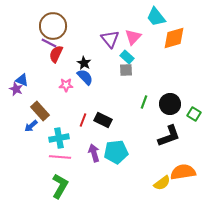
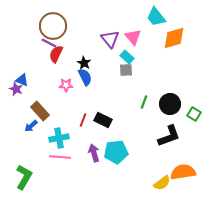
pink triangle: rotated 24 degrees counterclockwise
blue semicircle: rotated 18 degrees clockwise
green L-shape: moved 36 px left, 9 px up
